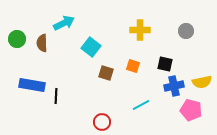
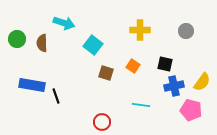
cyan arrow: rotated 45 degrees clockwise
cyan square: moved 2 px right, 2 px up
orange square: rotated 16 degrees clockwise
yellow semicircle: rotated 42 degrees counterclockwise
black line: rotated 21 degrees counterclockwise
cyan line: rotated 36 degrees clockwise
